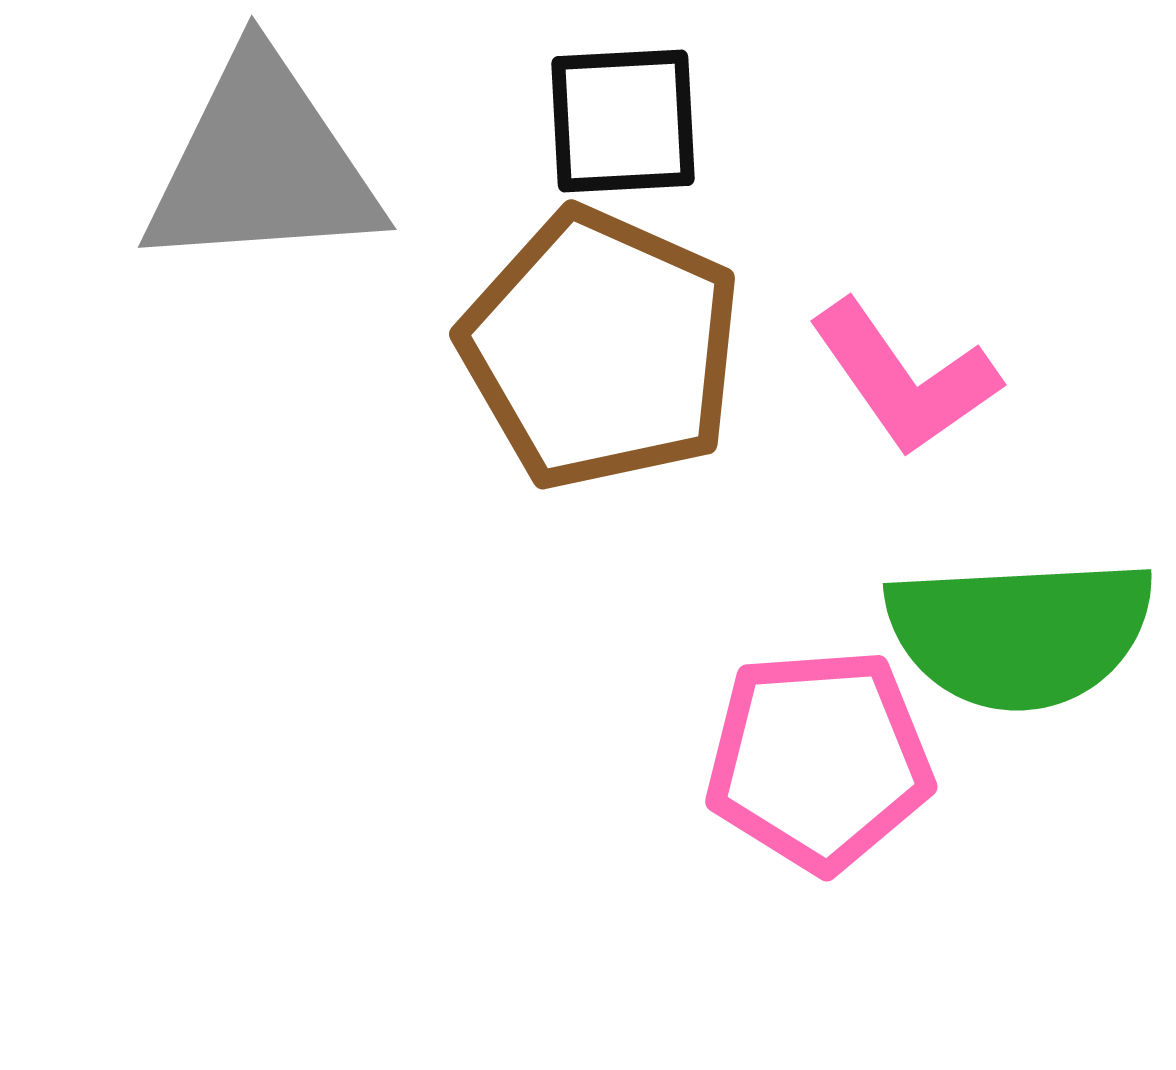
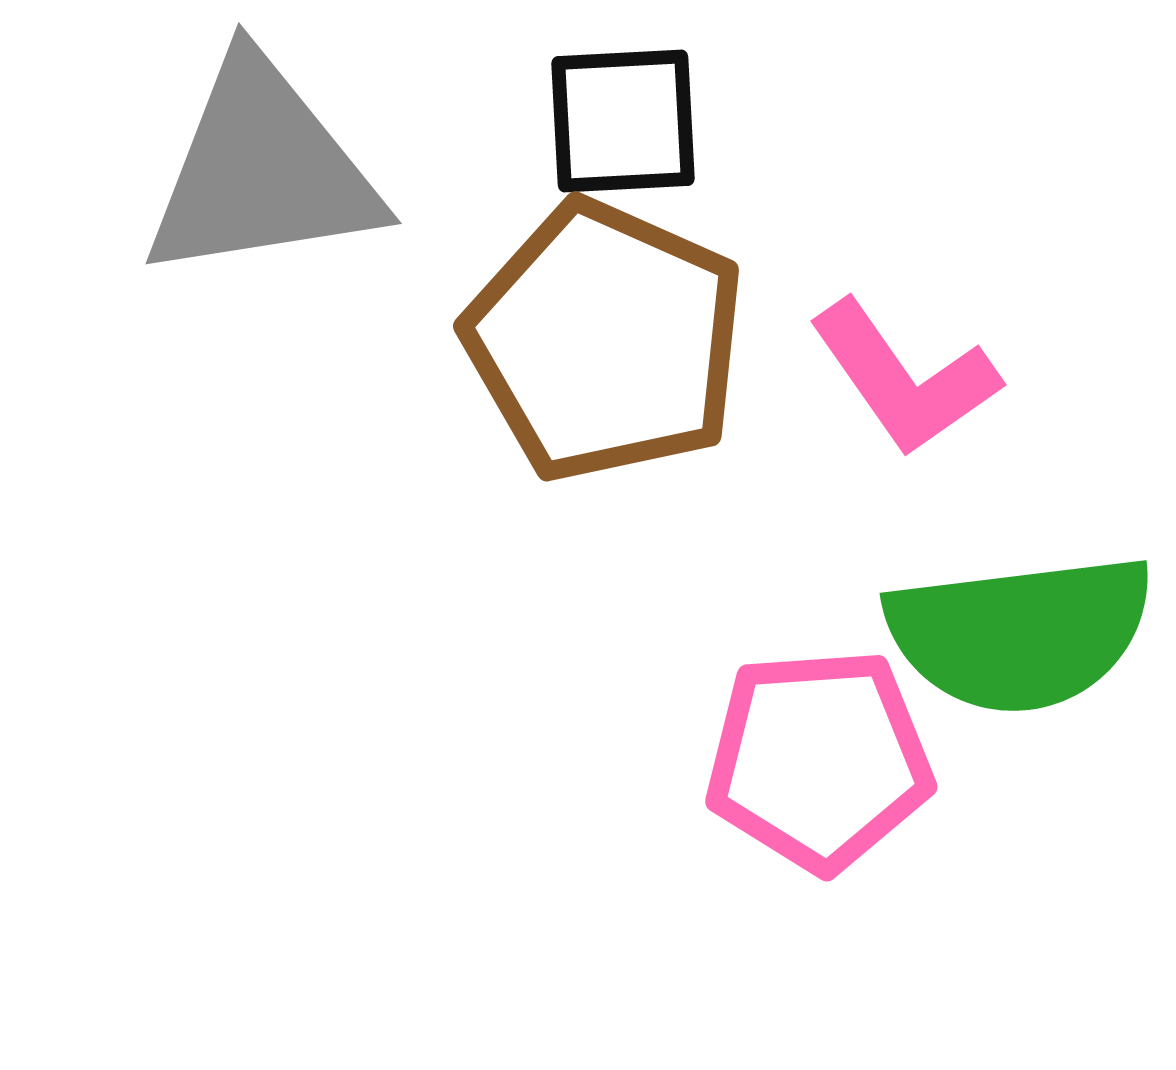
gray triangle: moved 6 px down; rotated 5 degrees counterclockwise
brown pentagon: moved 4 px right, 8 px up
green semicircle: rotated 4 degrees counterclockwise
